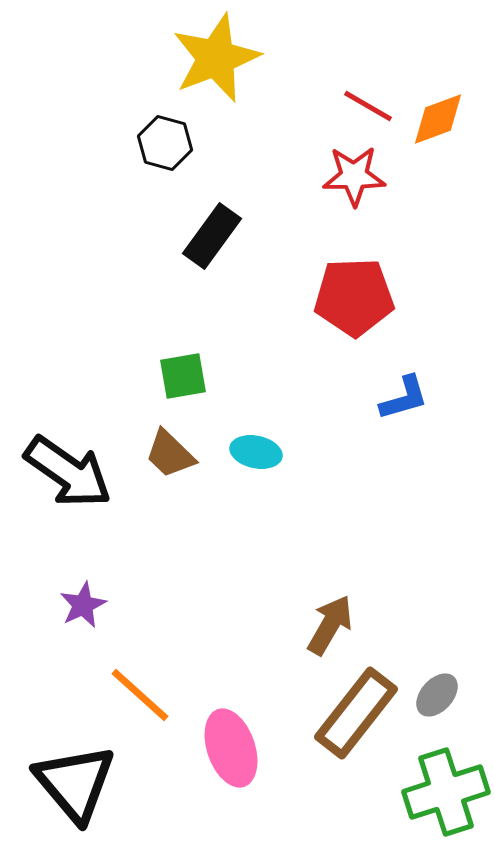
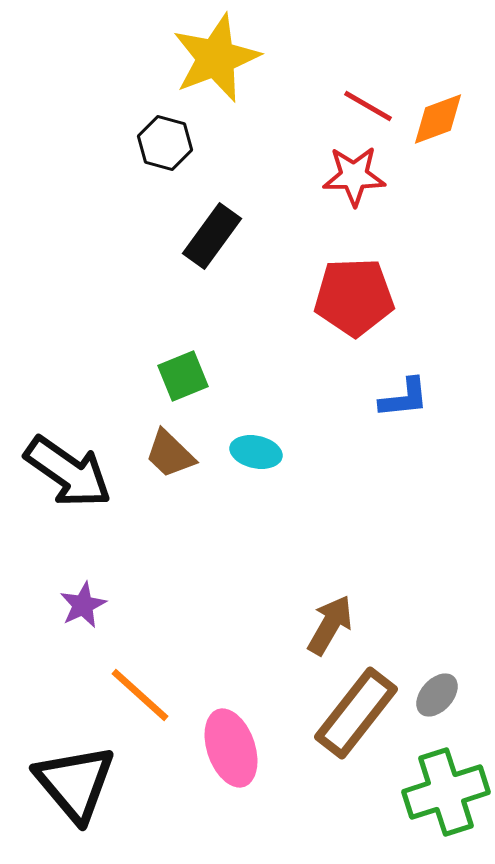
green square: rotated 12 degrees counterclockwise
blue L-shape: rotated 10 degrees clockwise
